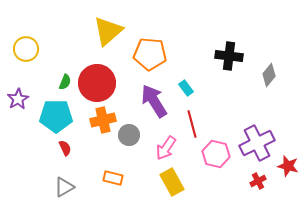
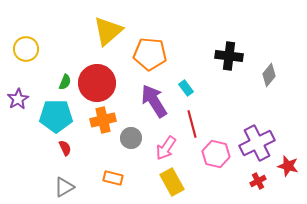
gray circle: moved 2 px right, 3 px down
